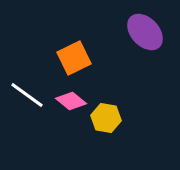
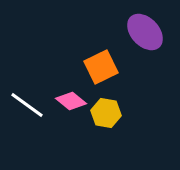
orange square: moved 27 px right, 9 px down
white line: moved 10 px down
yellow hexagon: moved 5 px up
